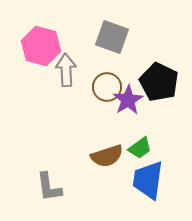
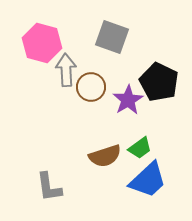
pink hexagon: moved 1 px right, 3 px up
brown circle: moved 16 px left
brown semicircle: moved 2 px left
blue trapezoid: rotated 141 degrees counterclockwise
